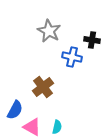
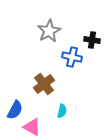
gray star: rotated 15 degrees clockwise
brown cross: moved 1 px right, 3 px up
cyan semicircle: moved 5 px right, 16 px up
